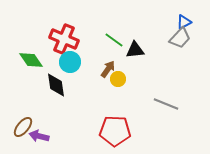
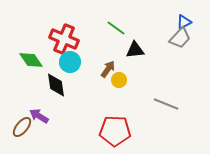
green line: moved 2 px right, 12 px up
yellow circle: moved 1 px right, 1 px down
brown ellipse: moved 1 px left
purple arrow: moved 20 px up; rotated 18 degrees clockwise
